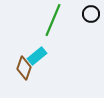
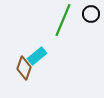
green line: moved 10 px right
